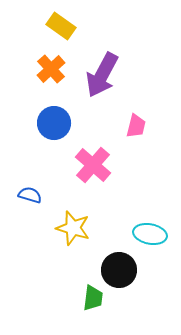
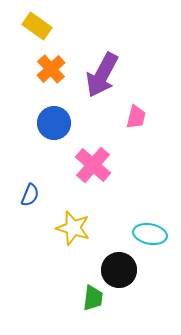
yellow rectangle: moved 24 px left
pink trapezoid: moved 9 px up
blue semicircle: rotated 95 degrees clockwise
